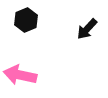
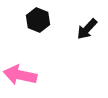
black hexagon: moved 12 px right; rotated 15 degrees counterclockwise
